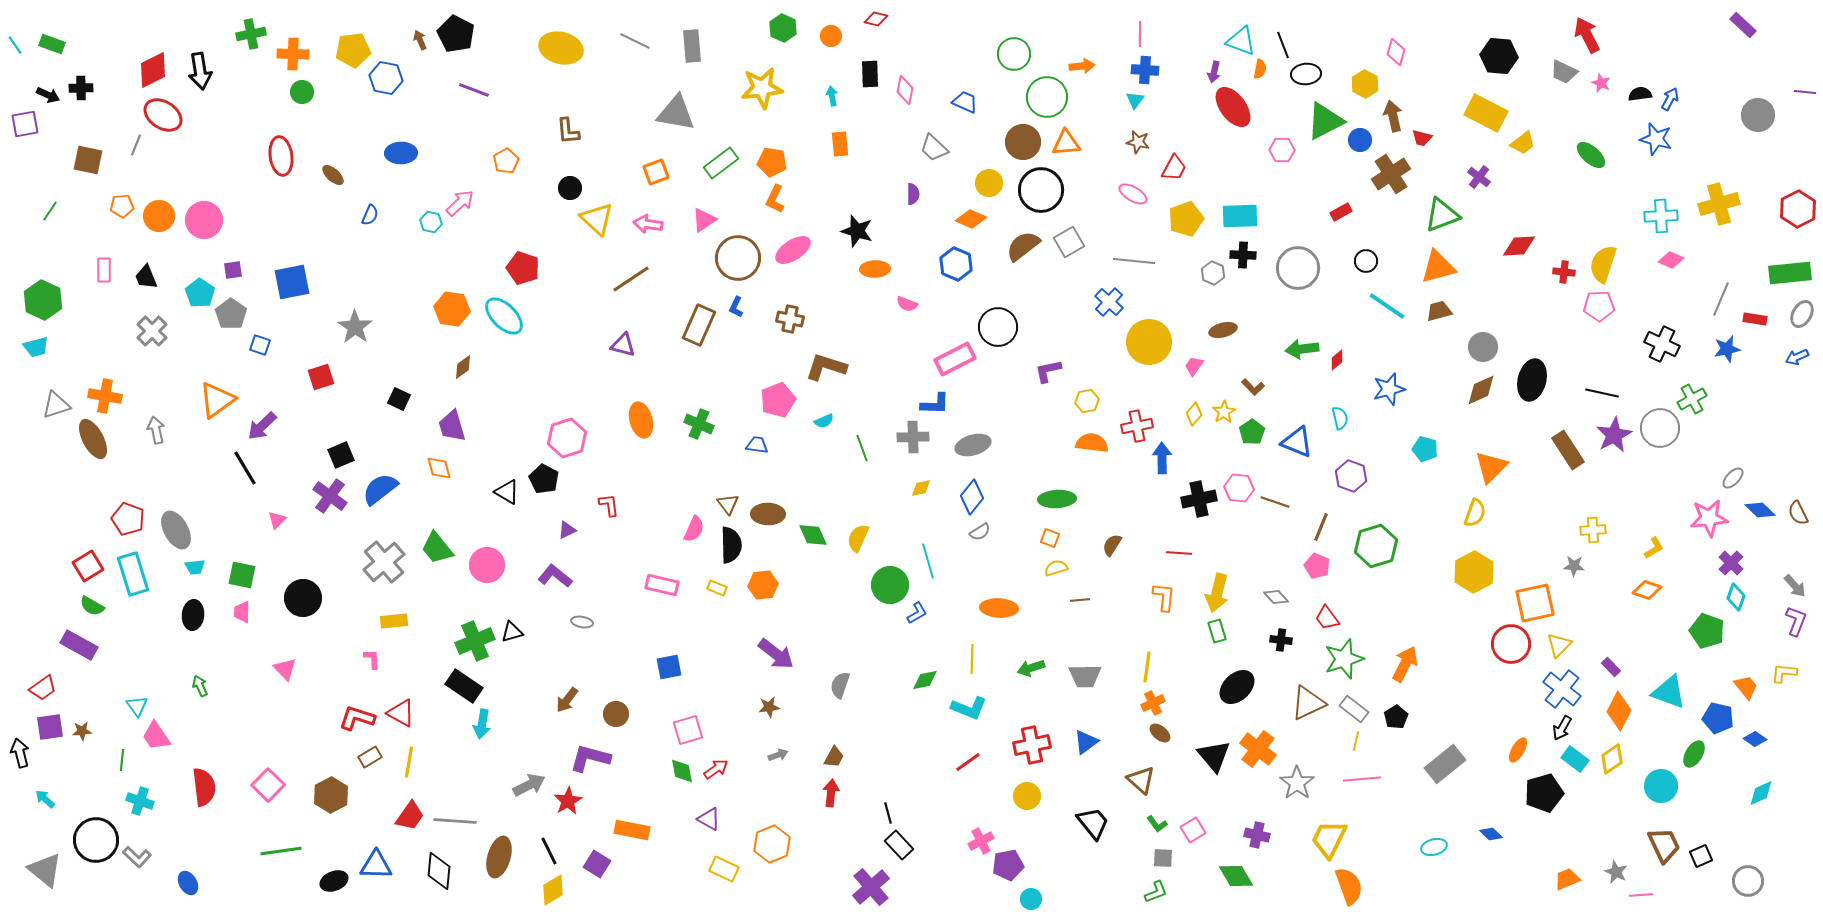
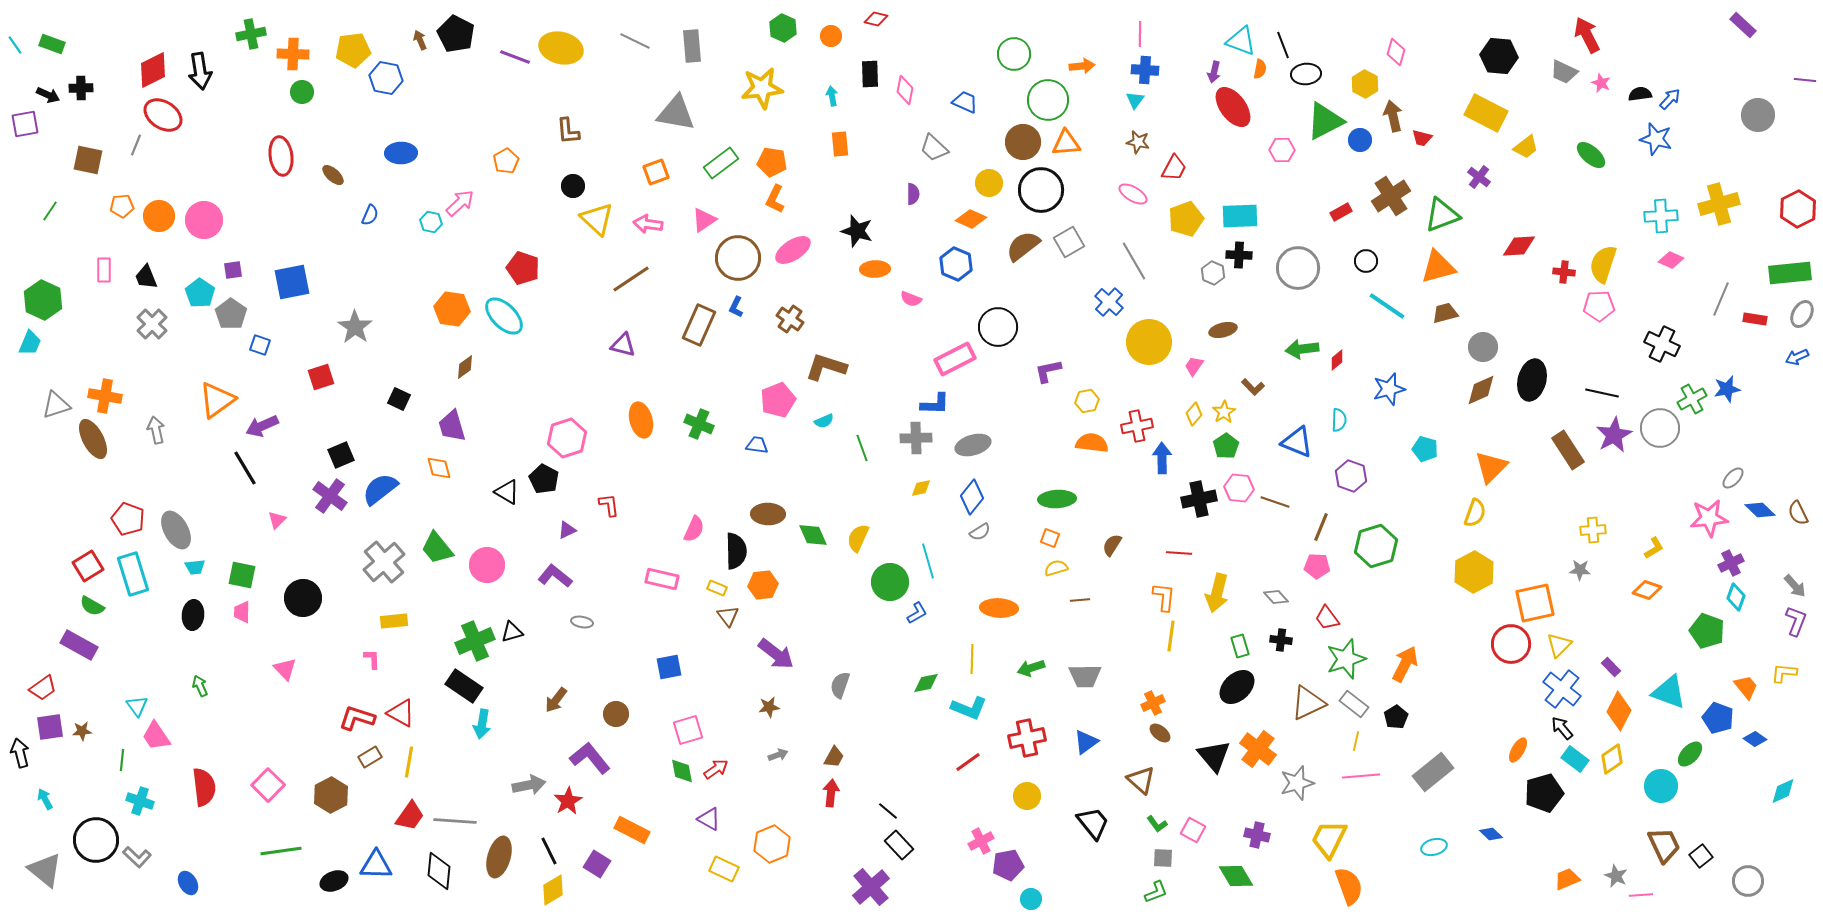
purple line at (474, 90): moved 41 px right, 33 px up
purple line at (1805, 92): moved 12 px up
green circle at (1047, 97): moved 1 px right, 3 px down
blue arrow at (1670, 99): rotated 15 degrees clockwise
yellow trapezoid at (1523, 143): moved 3 px right, 4 px down
brown cross at (1391, 174): moved 22 px down
black circle at (570, 188): moved 3 px right, 2 px up
black cross at (1243, 255): moved 4 px left
gray line at (1134, 261): rotated 54 degrees clockwise
pink semicircle at (907, 304): moved 4 px right, 5 px up
brown trapezoid at (1439, 311): moved 6 px right, 2 px down
brown cross at (790, 319): rotated 24 degrees clockwise
gray cross at (152, 331): moved 7 px up
cyan trapezoid at (36, 347): moved 6 px left, 4 px up; rotated 52 degrees counterclockwise
blue star at (1727, 349): moved 40 px down
brown diamond at (463, 367): moved 2 px right
cyan semicircle at (1340, 418): moved 1 px left, 2 px down; rotated 15 degrees clockwise
purple arrow at (262, 426): rotated 20 degrees clockwise
green pentagon at (1252, 432): moved 26 px left, 14 px down
gray cross at (913, 437): moved 3 px right, 1 px down
brown triangle at (728, 504): moved 112 px down
black semicircle at (731, 545): moved 5 px right, 6 px down
purple cross at (1731, 563): rotated 20 degrees clockwise
pink pentagon at (1317, 566): rotated 20 degrees counterclockwise
gray star at (1574, 566): moved 6 px right, 4 px down
pink rectangle at (662, 585): moved 6 px up
green circle at (890, 585): moved 3 px up
green rectangle at (1217, 631): moved 23 px right, 15 px down
green star at (1344, 659): moved 2 px right
yellow line at (1147, 667): moved 24 px right, 31 px up
green diamond at (925, 680): moved 1 px right, 3 px down
brown arrow at (567, 700): moved 11 px left
gray rectangle at (1354, 709): moved 5 px up
blue pentagon at (1718, 718): rotated 8 degrees clockwise
black arrow at (1562, 728): rotated 110 degrees clockwise
red cross at (1032, 745): moved 5 px left, 7 px up
green ellipse at (1694, 754): moved 4 px left; rotated 12 degrees clockwise
purple L-shape at (590, 758): rotated 36 degrees clockwise
gray rectangle at (1445, 764): moved 12 px left, 8 px down
pink line at (1362, 779): moved 1 px left, 3 px up
gray star at (1297, 783): rotated 20 degrees clockwise
gray arrow at (529, 785): rotated 16 degrees clockwise
cyan diamond at (1761, 793): moved 22 px right, 2 px up
cyan arrow at (45, 799): rotated 20 degrees clockwise
black line at (888, 813): moved 2 px up; rotated 35 degrees counterclockwise
orange rectangle at (632, 830): rotated 16 degrees clockwise
pink square at (1193, 830): rotated 30 degrees counterclockwise
black square at (1701, 856): rotated 15 degrees counterclockwise
gray star at (1616, 872): moved 4 px down
